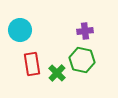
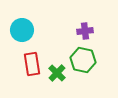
cyan circle: moved 2 px right
green hexagon: moved 1 px right
